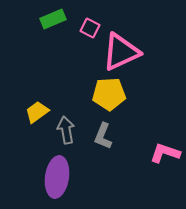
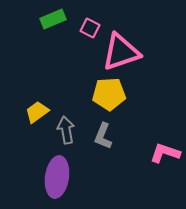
pink triangle: rotated 6 degrees clockwise
